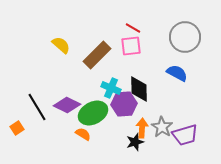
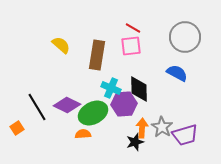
brown rectangle: rotated 36 degrees counterclockwise
orange semicircle: rotated 35 degrees counterclockwise
